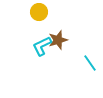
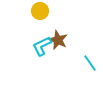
yellow circle: moved 1 px right, 1 px up
brown star: rotated 30 degrees counterclockwise
